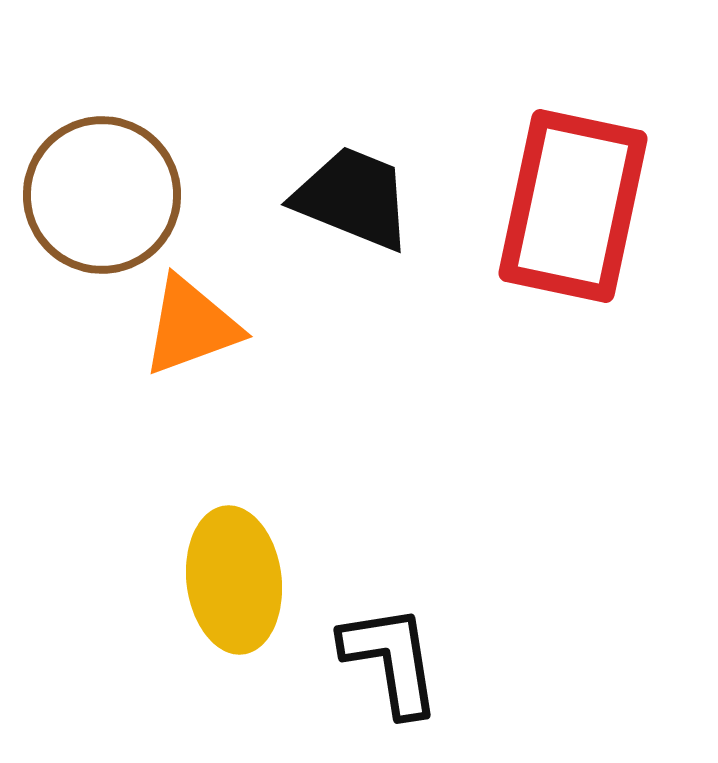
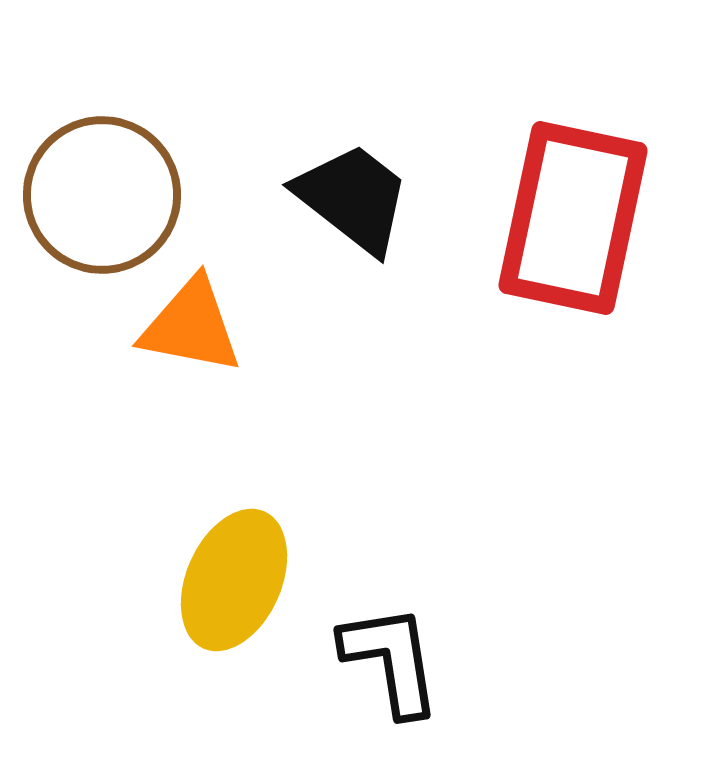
black trapezoid: rotated 16 degrees clockwise
red rectangle: moved 12 px down
orange triangle: rotated 31 degrees clockwise
yellow ellipse: rotated 31 degrees clockwise
